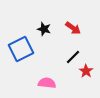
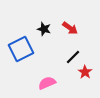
red arrow: moved 3 px left
red star: moved 1 px left, 1 px down
pink semicircle: rotated 30 degrees counterclockwise
